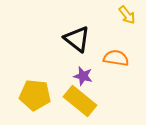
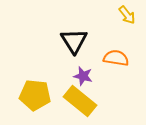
black triangle: moved 3 px left, 2 px down; rotated 20 degrees clockwise
